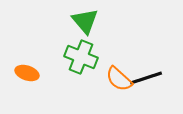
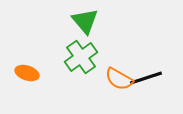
green cross: rotated 32 degrees clockwise
orange semicircle: rotated 12 degrees counterclockwise
